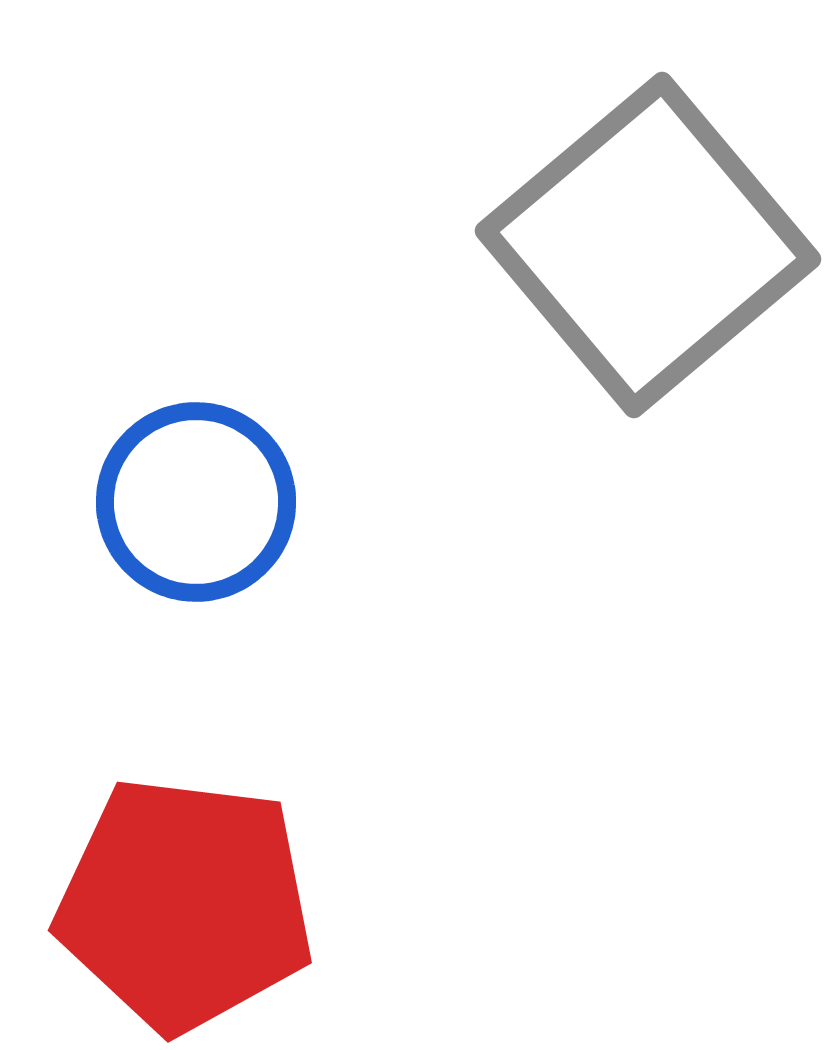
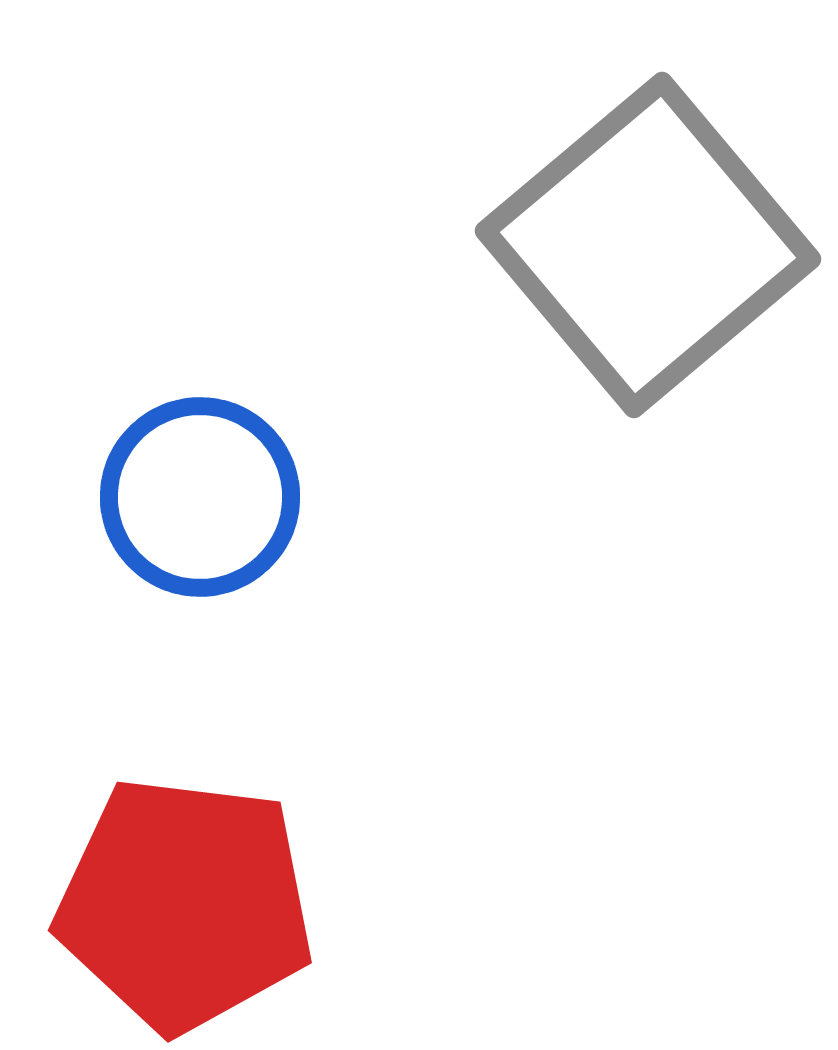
blue circle: moved 4 px right, 5 px up
